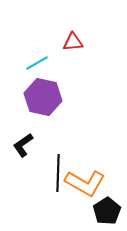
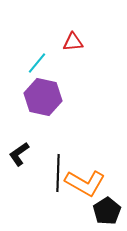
cyan line: rotated 20 degrees counterclockwise
black L-shape: moved 4 px left, 9 px down
